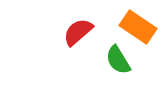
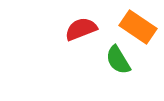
red semicircle: moved 3 px right, 3 px up; rotated 20 degrees clockwise
